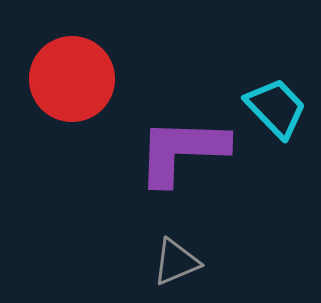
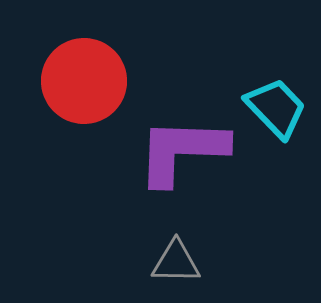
red circle: moved 12 px right, 2 px down
gray triangle: rotated 24 degrees clockwise
